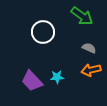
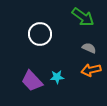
green arrow: moved 1 px right, 1 px down
white circle: moved 3 px left, 2 px down
